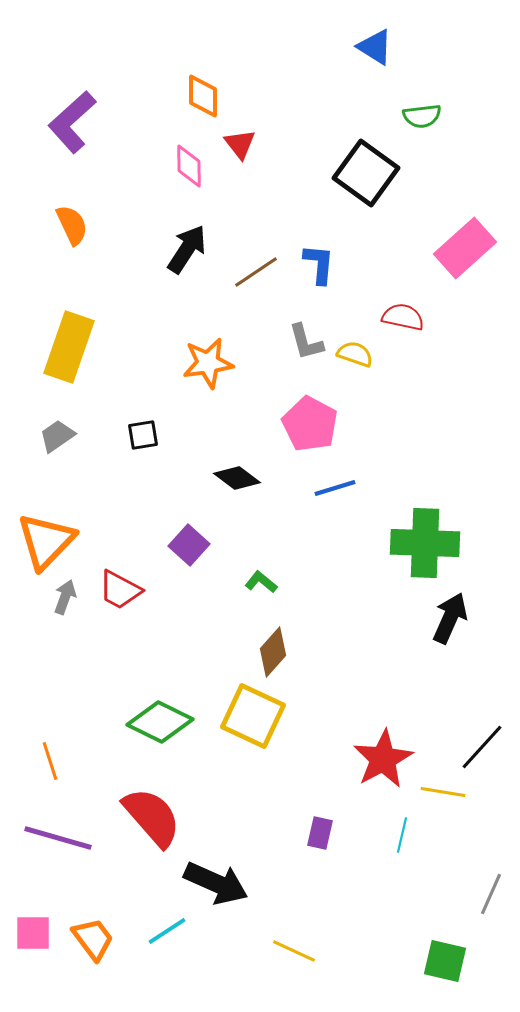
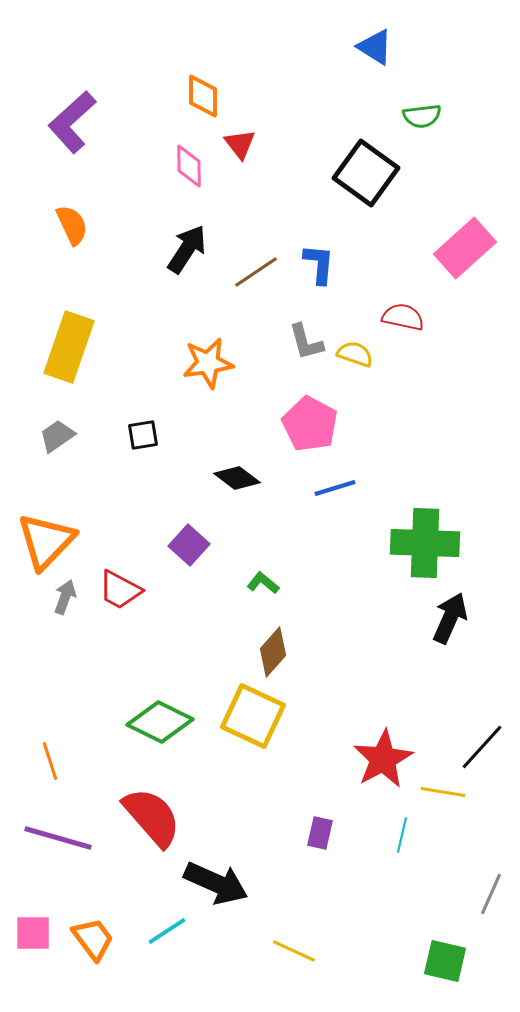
green L-shape at (261, 582): moved 2 px right, 1 px down
